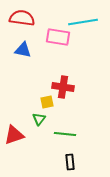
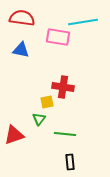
blue triangle: moved 2 px left
